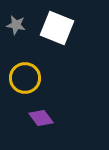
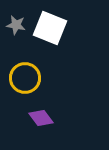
white square: moved 7 px left
